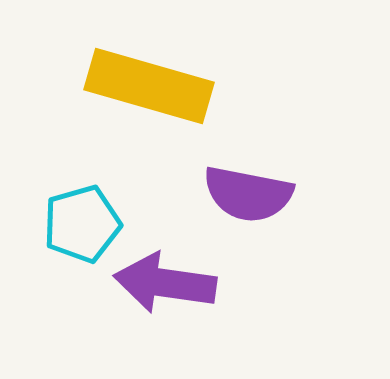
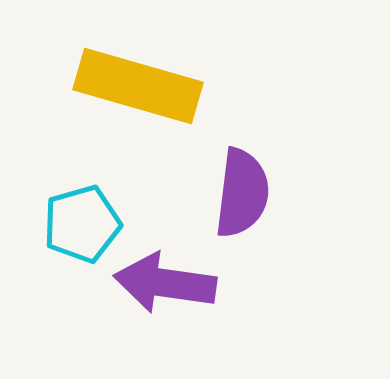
yellow rectangle: moved 11 px left
purple semicircle: moved 6 px left, 1 px up; rotated 94 degrees counterclockwise
